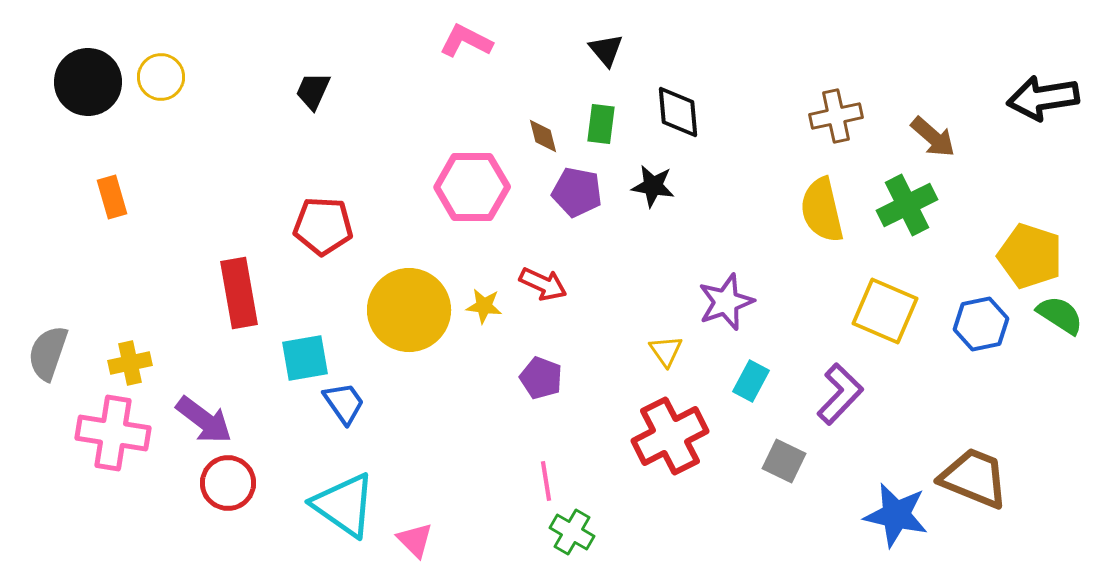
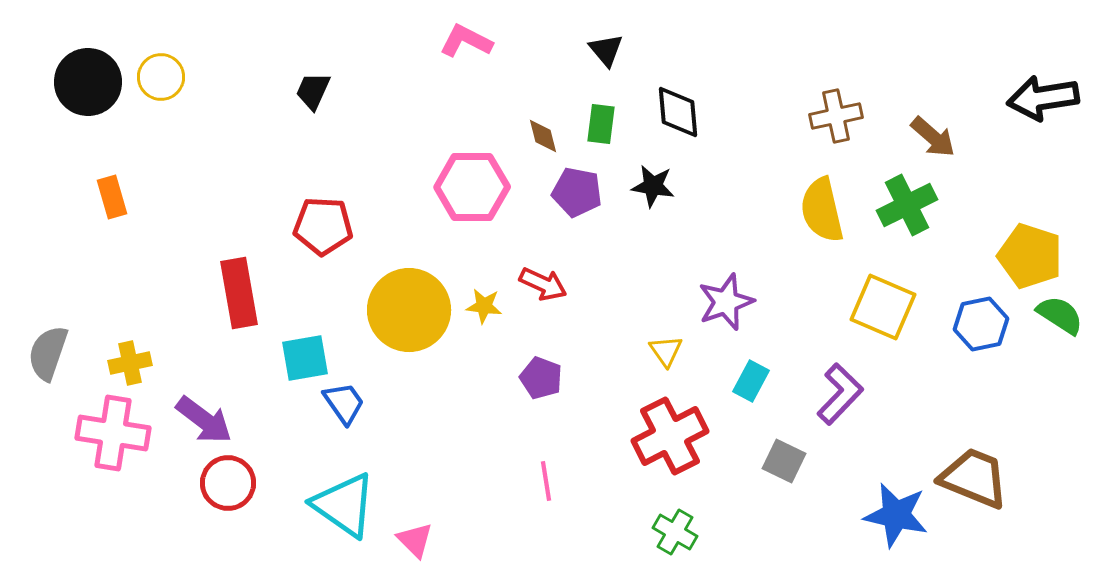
yellow square at (885, 311): moved 2 px left, 4 px up
green cross at (572, 532): moved 103 px right
